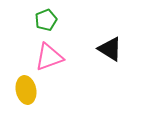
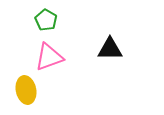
green pentagon: rotated 20 degrees counterclockwise
black triangle: rotated 32 degrees counterclockwise
